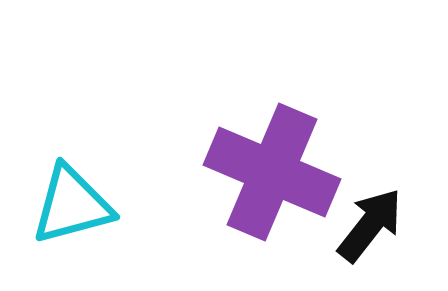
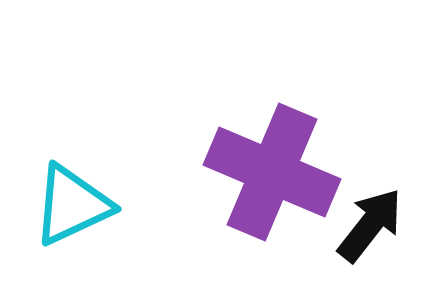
cyan triangle: rotated 10 degrees counterclockwise
